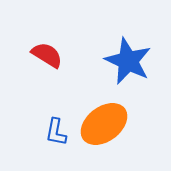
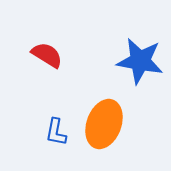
blue star: moved 12 px right; rotated 15 degrees counterclockwise
orange ellipse: rotated 33 degrees counterclockwise
